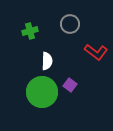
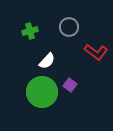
gray circle: moved 1 px left, 3 px down
white semicircle: rotated 42 degrees clockwise
